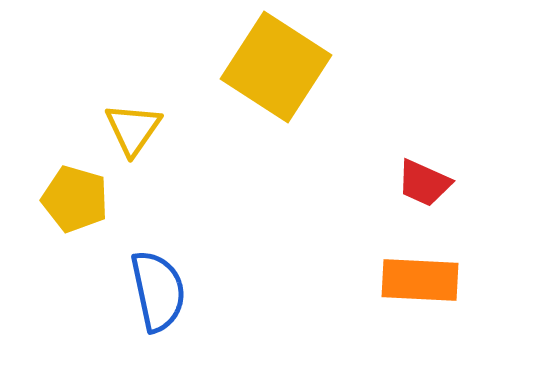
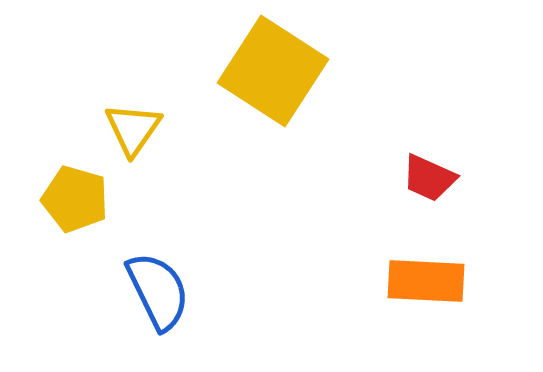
yellow square: moved 3 px left, 4 px down
red trapezoid: moved 5 px right, 5 px up
orange rectangle: moved 6 px right, 1 px down
blue semicircle: rotated 14 degrees counterclockwise
